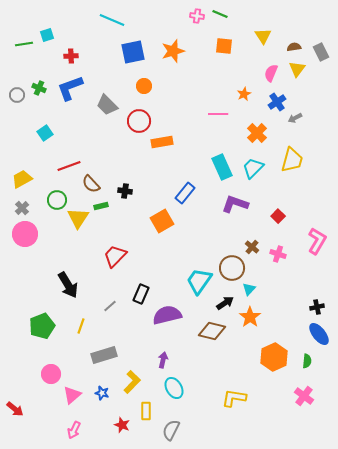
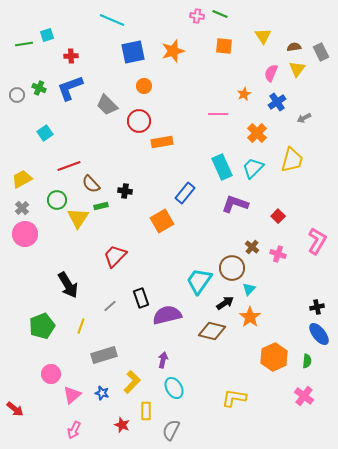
gray arrow at (295, 118): moved 9 px right
black rectangle at (141, 294): moved 4 px down; rotated 42 degrees counterclockwise
